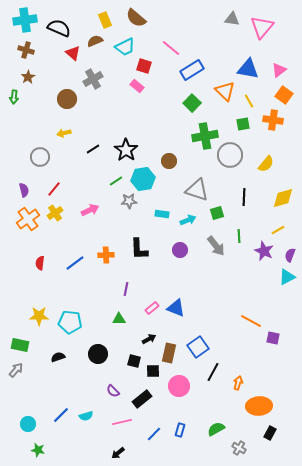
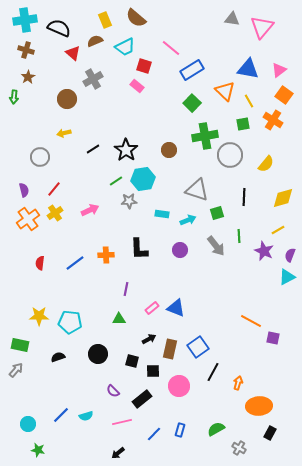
orange cross at (273, 120): rotated 24 degrees clockwise
brown circle at (169, 161): moved 11 px up
brown rectangle at (169, 353): moved 1 px right, 4 px up
black square at (134, 361): moved 2 px left
